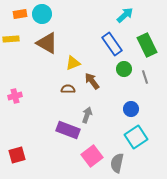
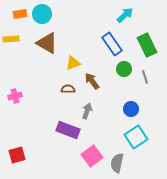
gray arrow: moved 4 px up
